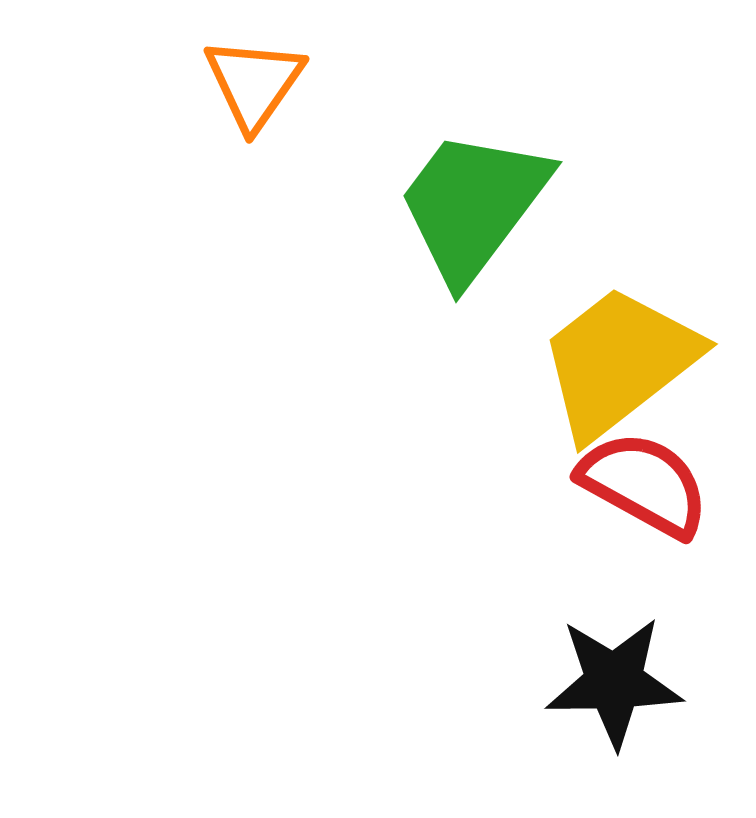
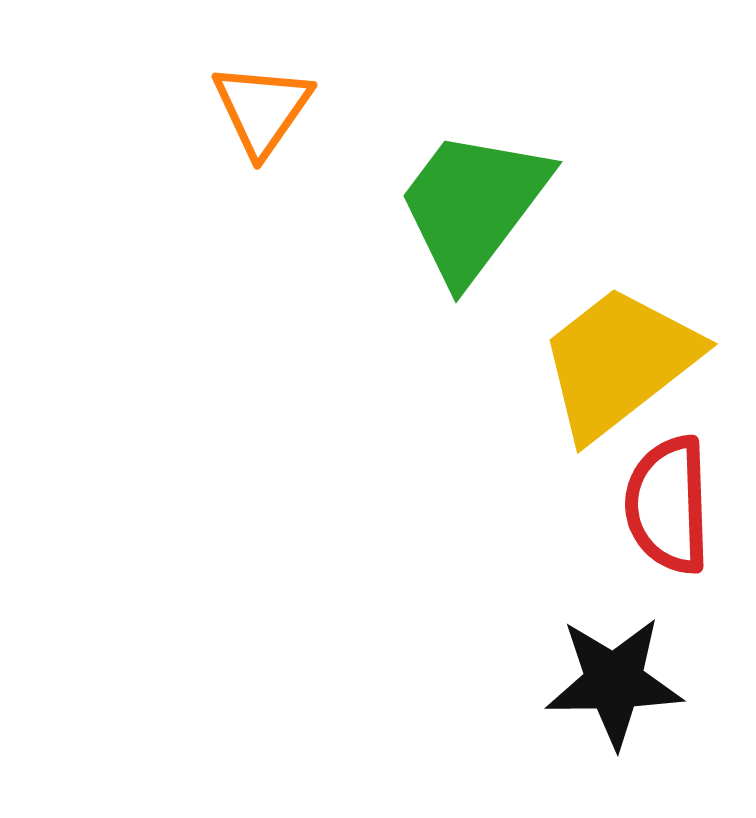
orange triangle: moved 8 px right, 26 px down
red semicircle: moved 24 px right, 21 px down; rotated 121 degrees counterclockwise
